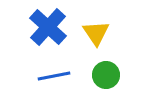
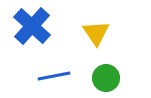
blue cross: moved 16 px left, 1 px up
green circle: moved 3 px down
